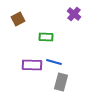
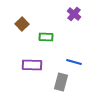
brown square: moved 4 px right, 5 px down; rotated 16 degrees counterclockwise
blue line: moved 20 px right
